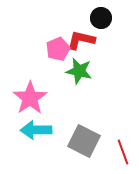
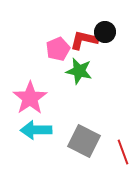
black circle: moved 4 px right, 14 px down
red L-shape: moved 3 px right
